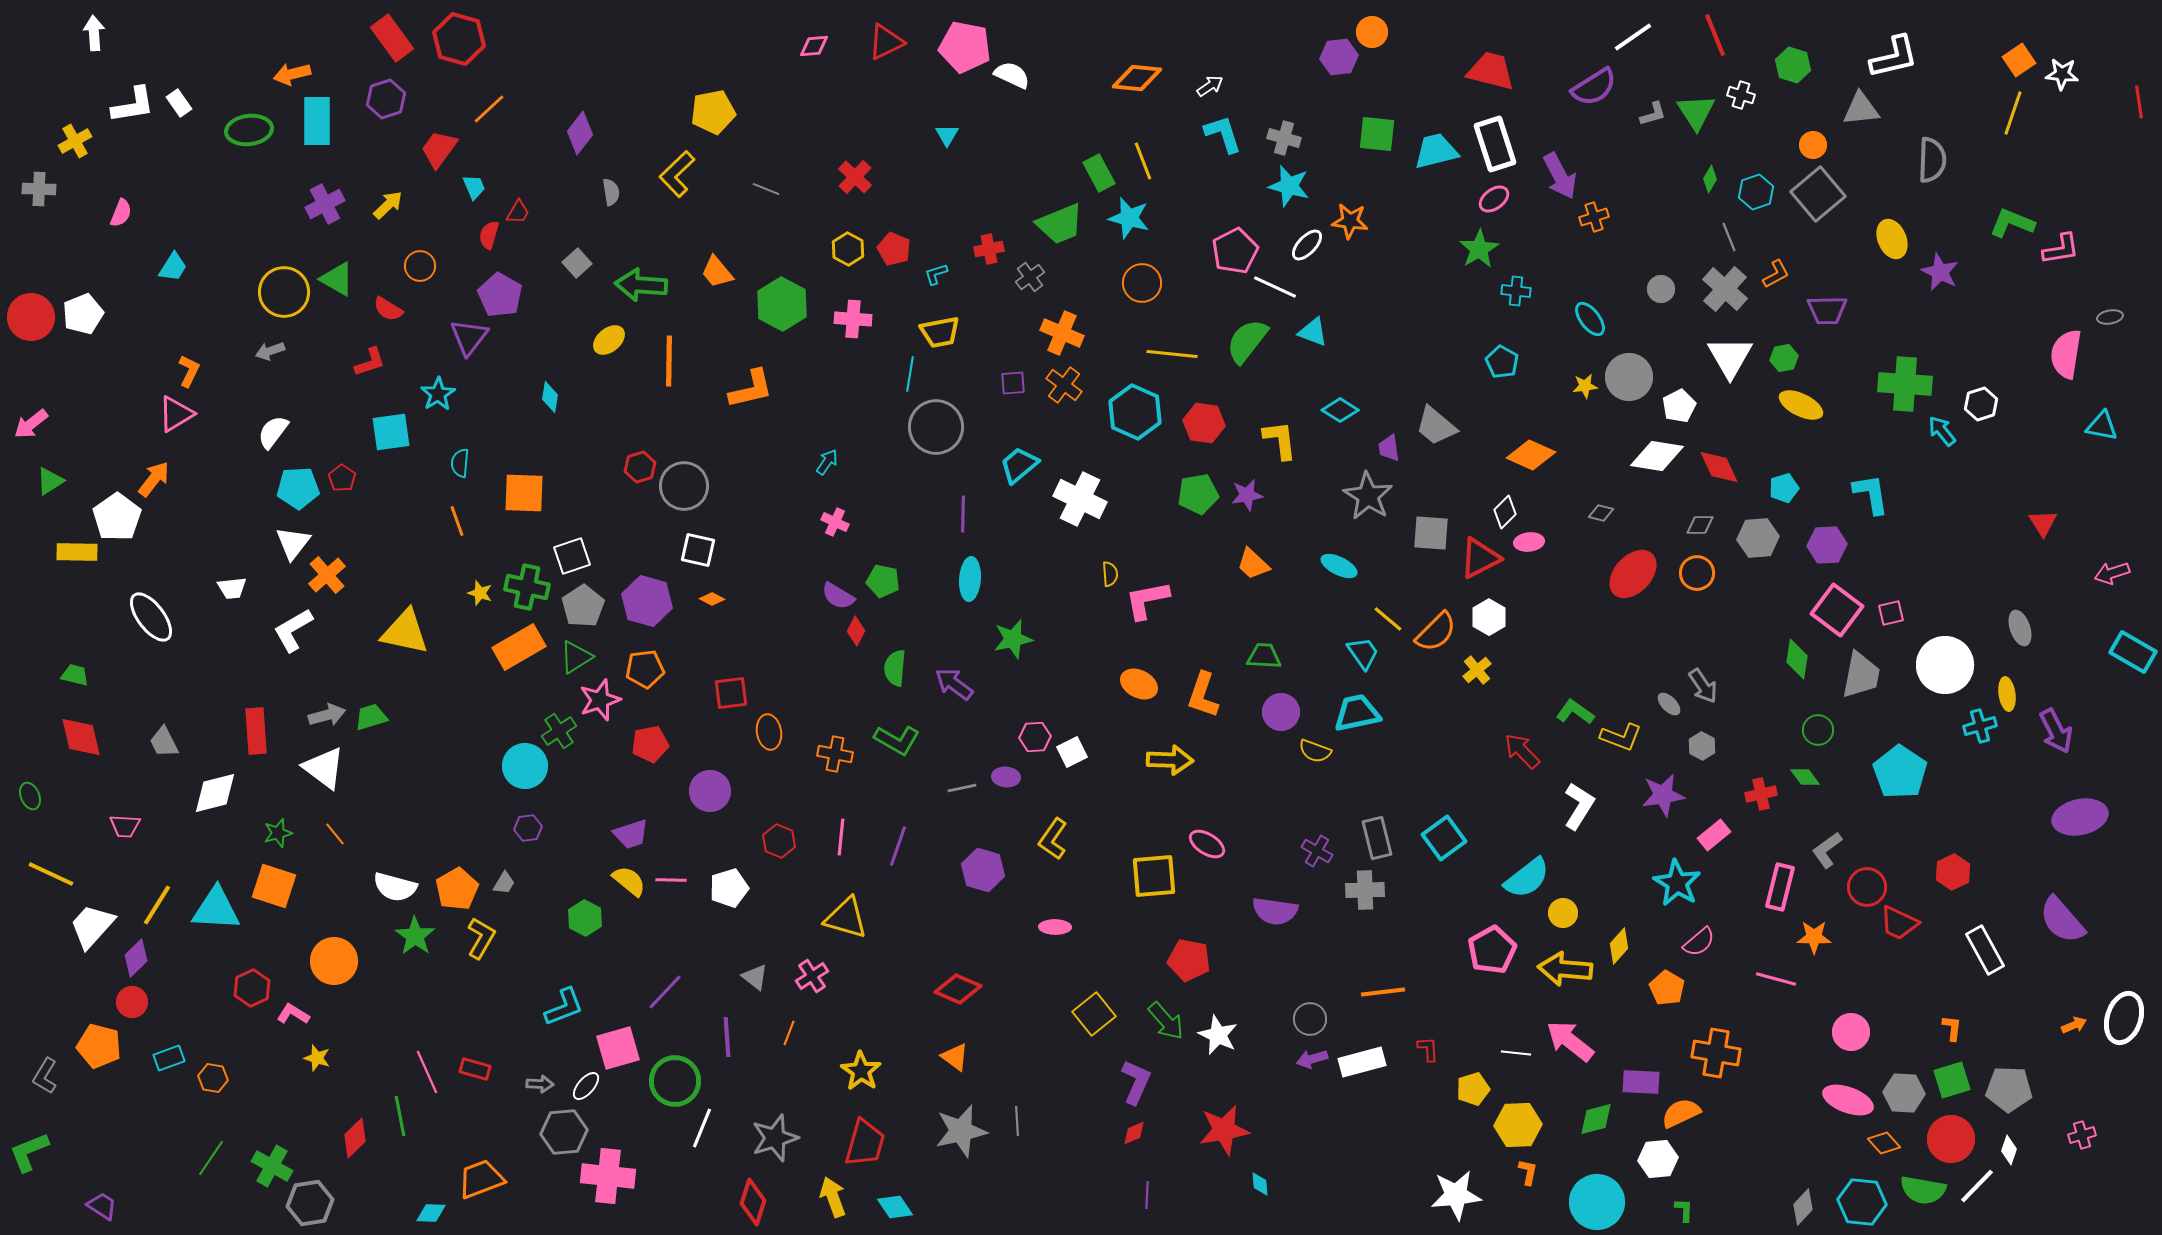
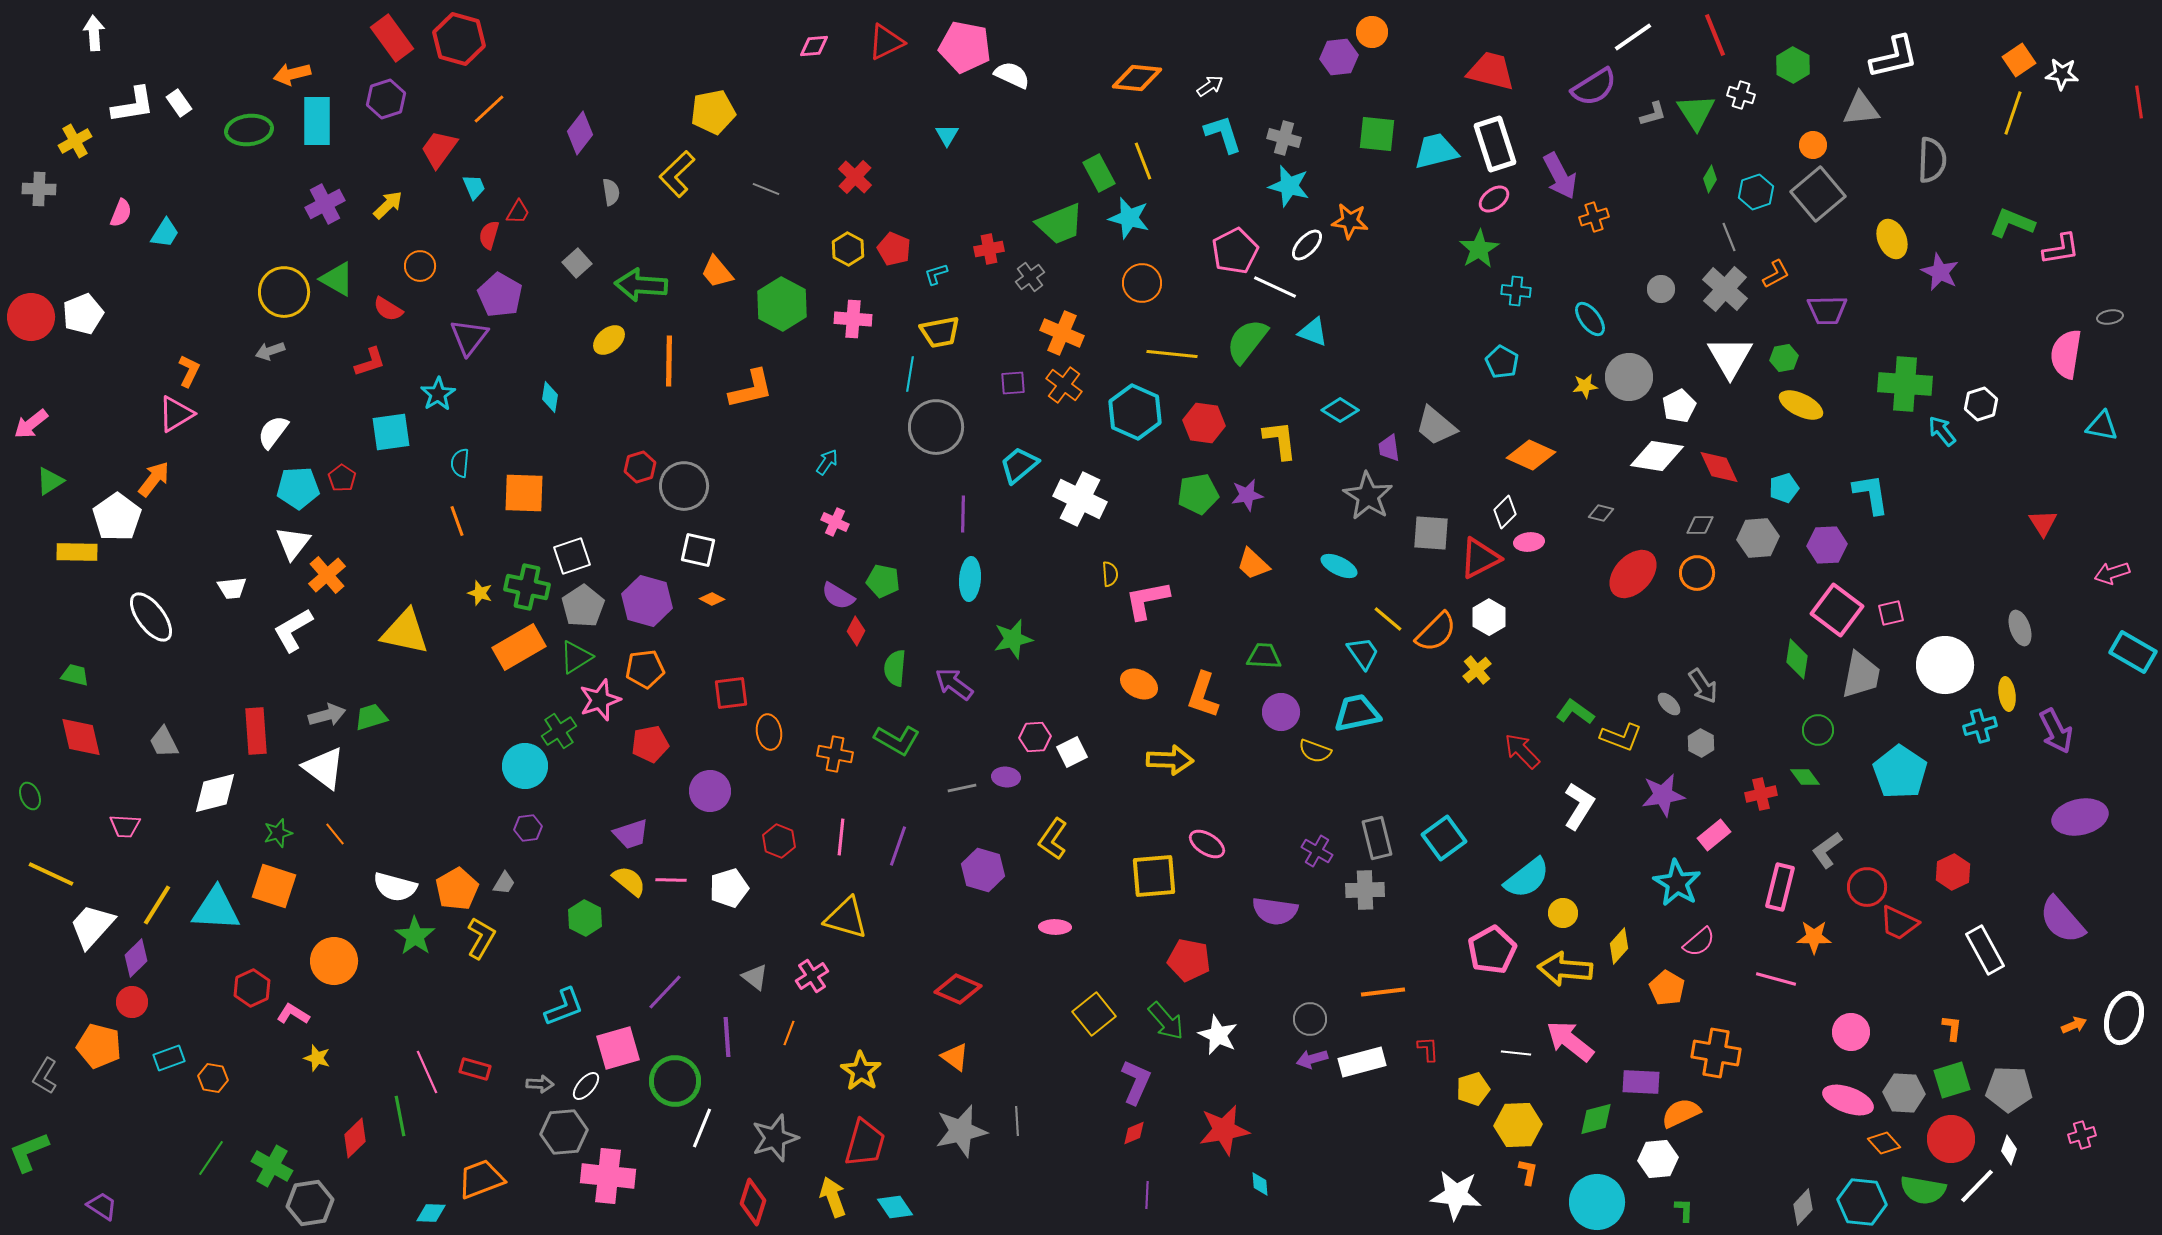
green hexagon at (1793, 65): rotated 12 degrees clockwise
cyan trapezoid at (173, 267): moved 8 px left, 34 px up
gray hexagon at (1702, 746): moved 1 px left, 3 px up
white star at (1456, 1195): rotated 12 degrees clockwise
